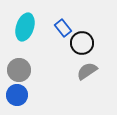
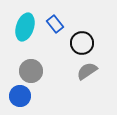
blue rectangle: moved 8 px left, 4 px up
gray circle: moved 12 px right, 1 px down
blue circle: moved 3 px right, 1 px down
